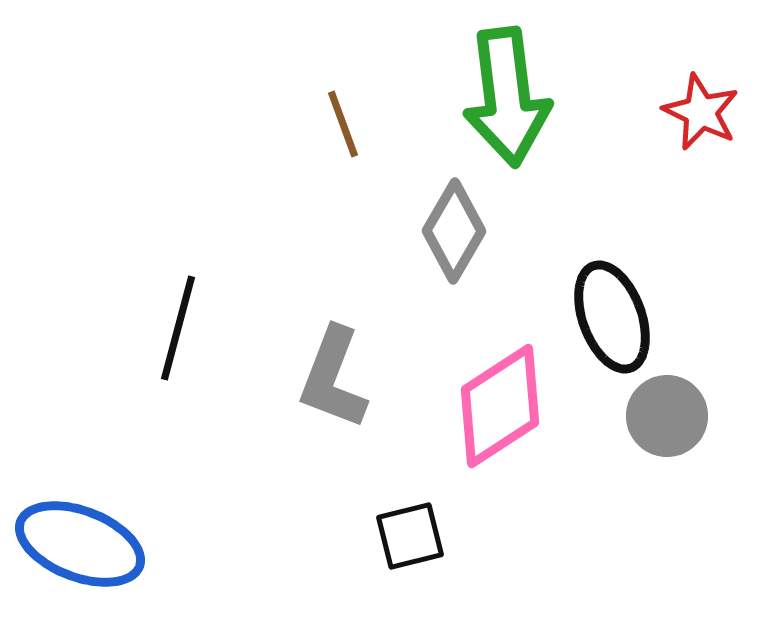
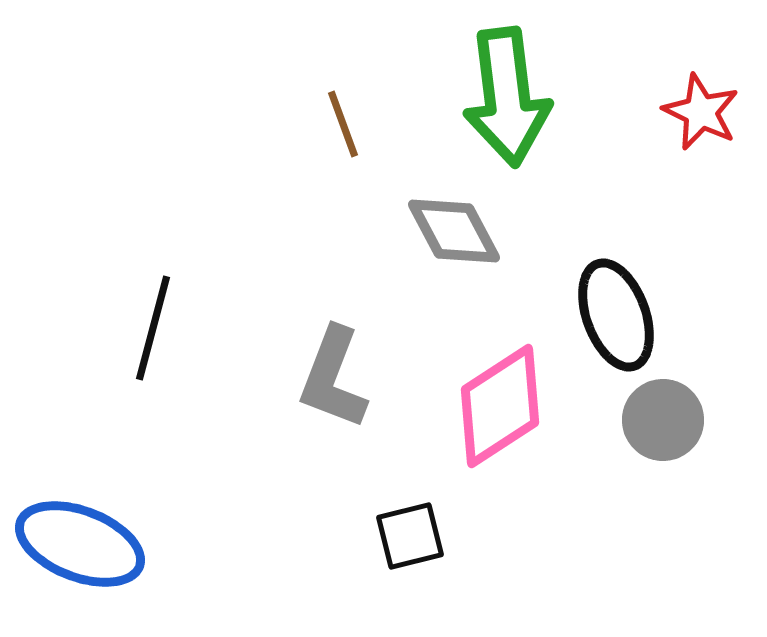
gray diamond: rotated 58 degrees counterclockwise
black ellipse: moved 4 px right, 2 px up
black line: moved 25 px left
gray circle: moved 4 px left, 4 px down
